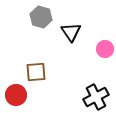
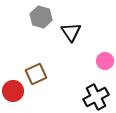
pink circle: moved 12 px down
brown square: moved 2 px down; rotated 20 degrees counterclockwise
red circle: moved 3 px left, 4 px up
